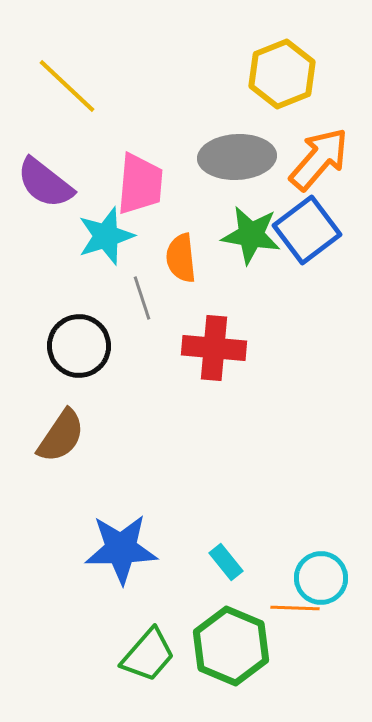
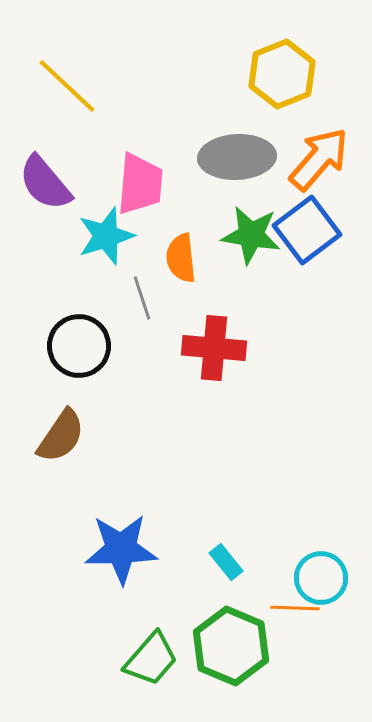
purple semicircle: rotated 12 degrees clockwise
green trapezoid: moved 3 px right, 4 px down
